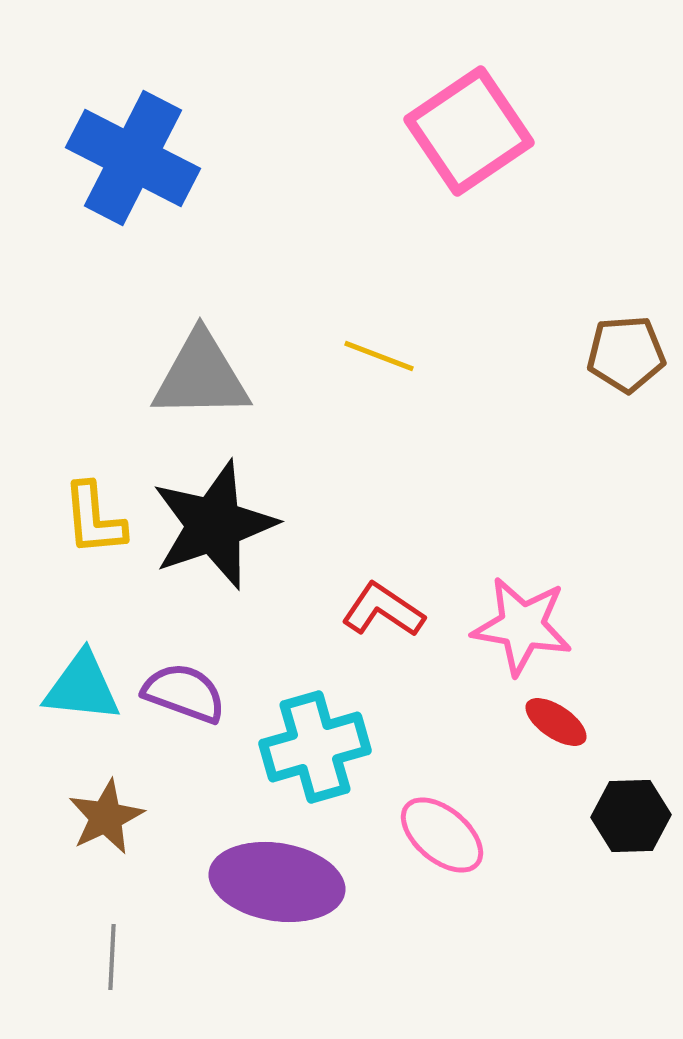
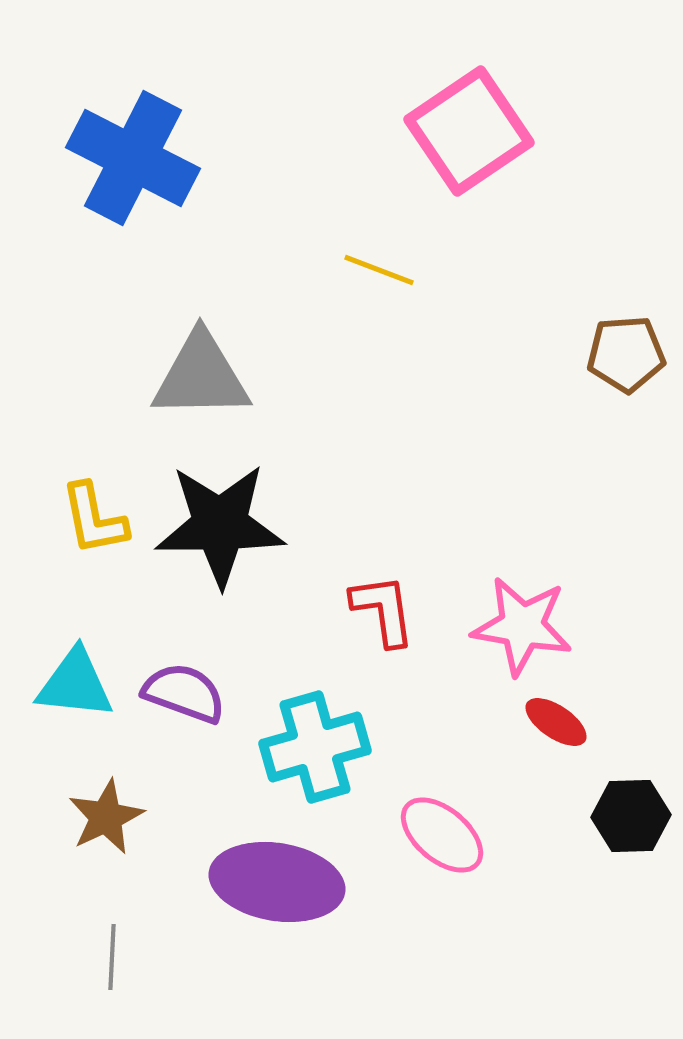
yellow line: moved 86 px up
yellow L-shape: rotated 6 degrees counterclockwise
black star: moved 6 px right; rotated 19 degrees clockwise
red L-shape: rotated 48 degrees clockwise
cyan triangle: moved 7 px left, 3 px up
